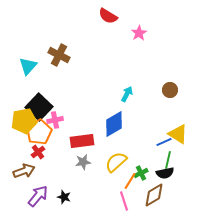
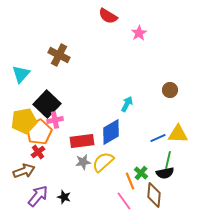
cyan triangle: moved 7 px left, 8 px down
cyan arrow: moved 10 px down
black square: moved 8 px right, 3 px up
blue diamond: moved 3 px left, 8 px down
yellow triangle: rotated 30 degrees counterclockwise
blue line: moved 6 px left, 4 px up
yellow semicircle: moved 13 px left
green cross: rotated 24 degrees counterclockwise
orange line: rotated 54 degrees counterclockwise
brown diamond: rotated 55 degrees counterclockwise
pink line: rotated 18 degrees counterclockwise
